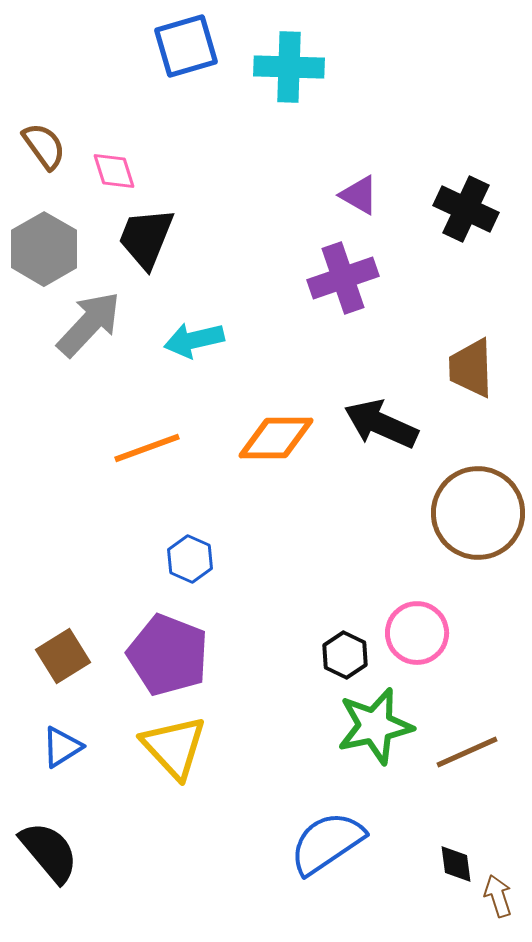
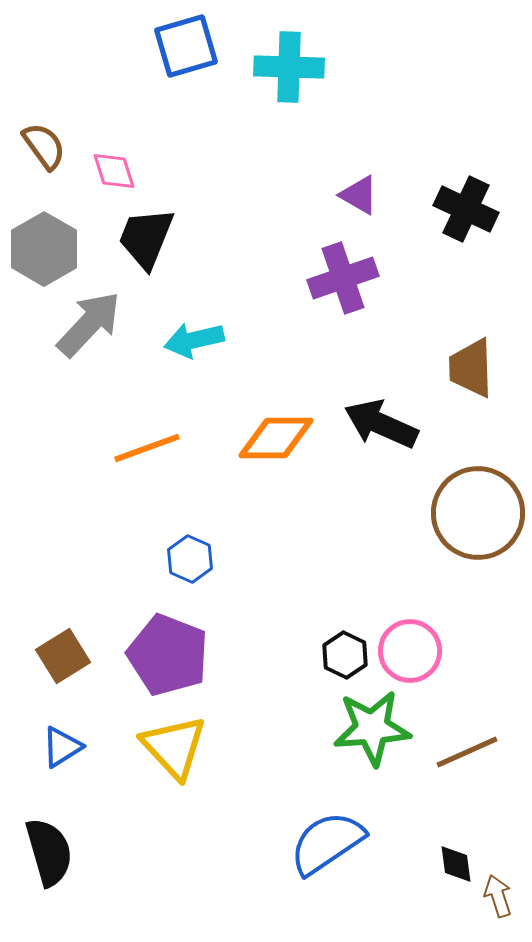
pink circle: moved 7 px left, 18 px down
green star: moved 3 px left, 2 px down; rotated 8 degrees clockwise
black semicircle: rotated 24 degrees clockwise
